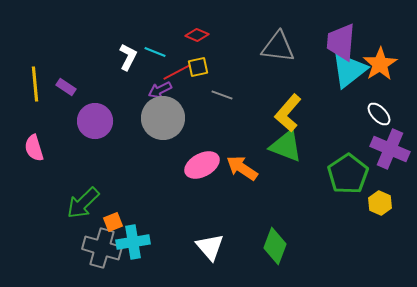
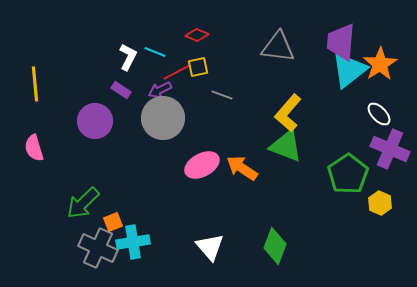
purple rectangle: moved 55 px right, 3 px down
gray cross: moved 4 px left; rotated 9 degrees clockwise
